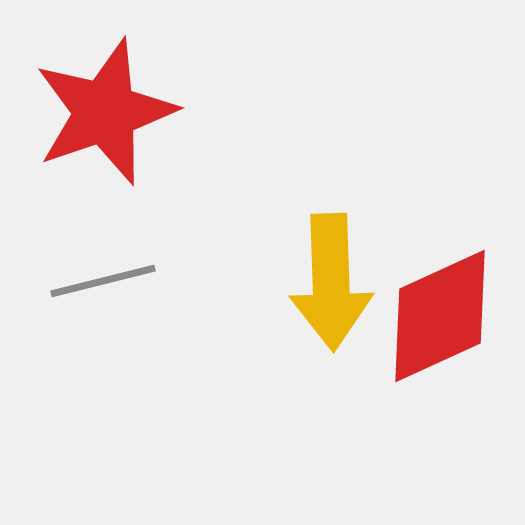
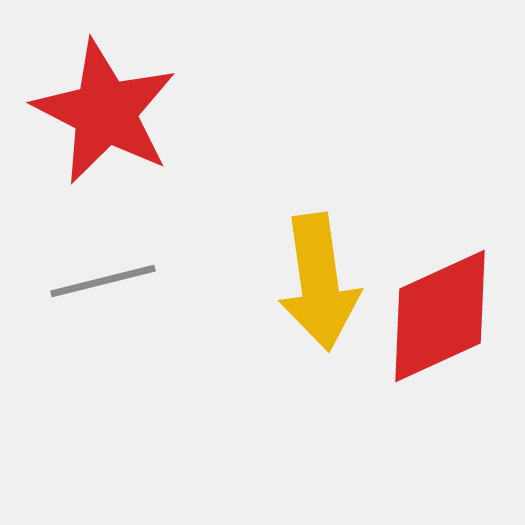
red star: rotated 26 degrees counterclockwise
yellow arrow: moved 12 px left; rotated 6 degrees counterclockwise
